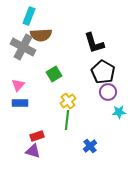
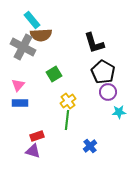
cyan rectangle: moved 3 px right, 4 px down; rotated 60 degrees counterclockwise
